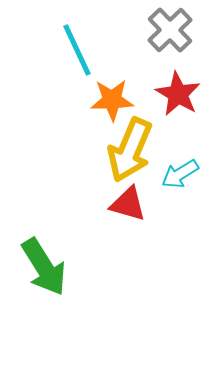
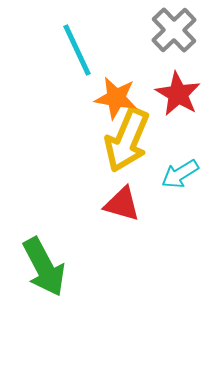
gray cross: moved 4 px right
orange star: moved 4 px right, 2 px up; rotated 12 degrees clockwise
yellow arrow: moved 3 px left, 10 px up
red triangle: moved 6 px left
green arrow: rotated 4 degrees clockwise
